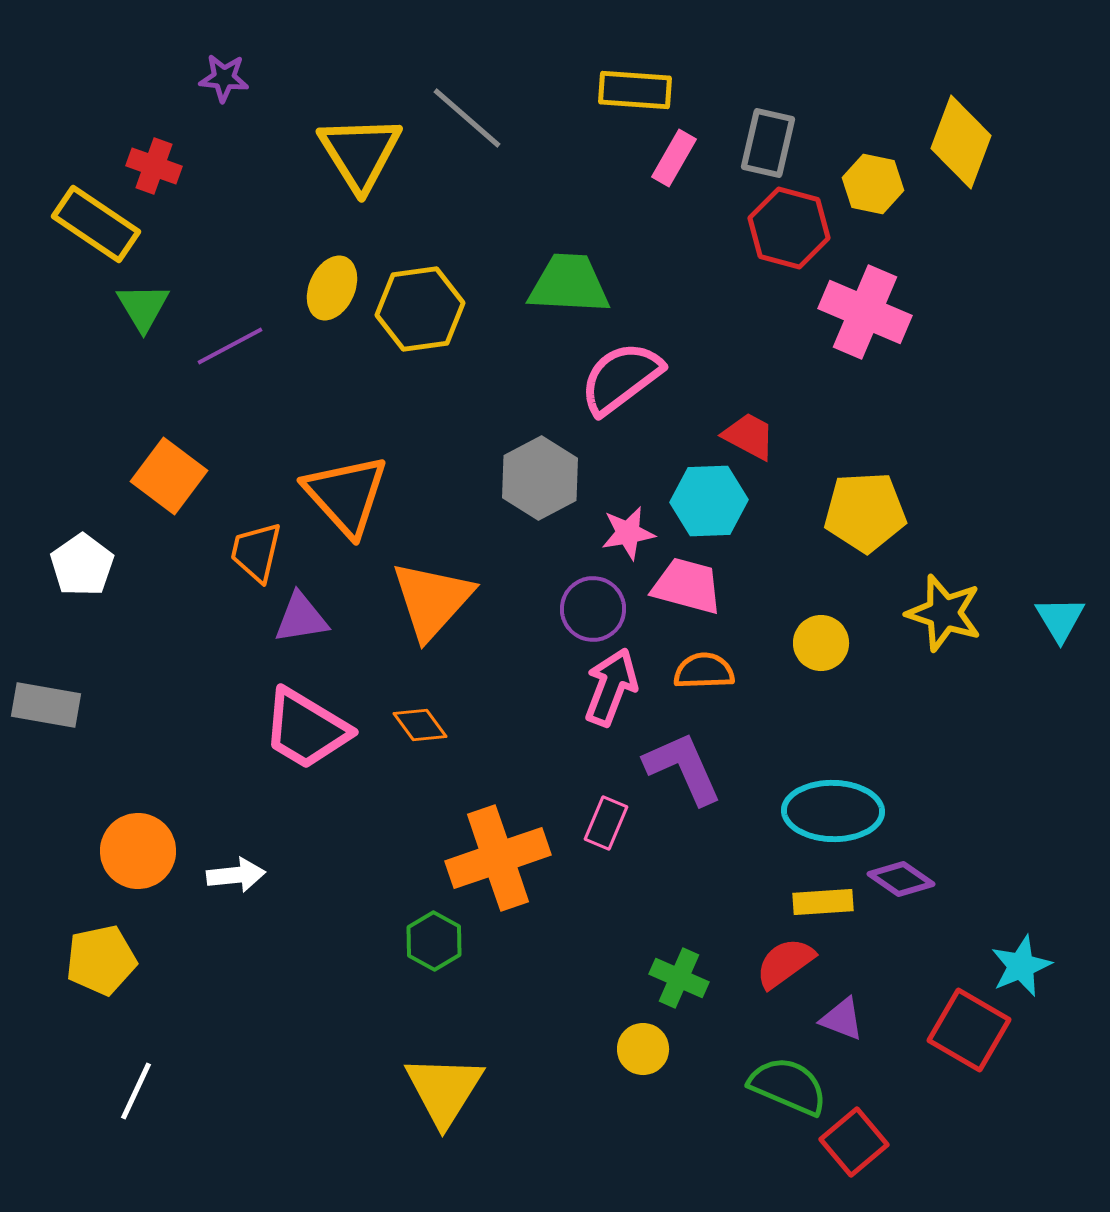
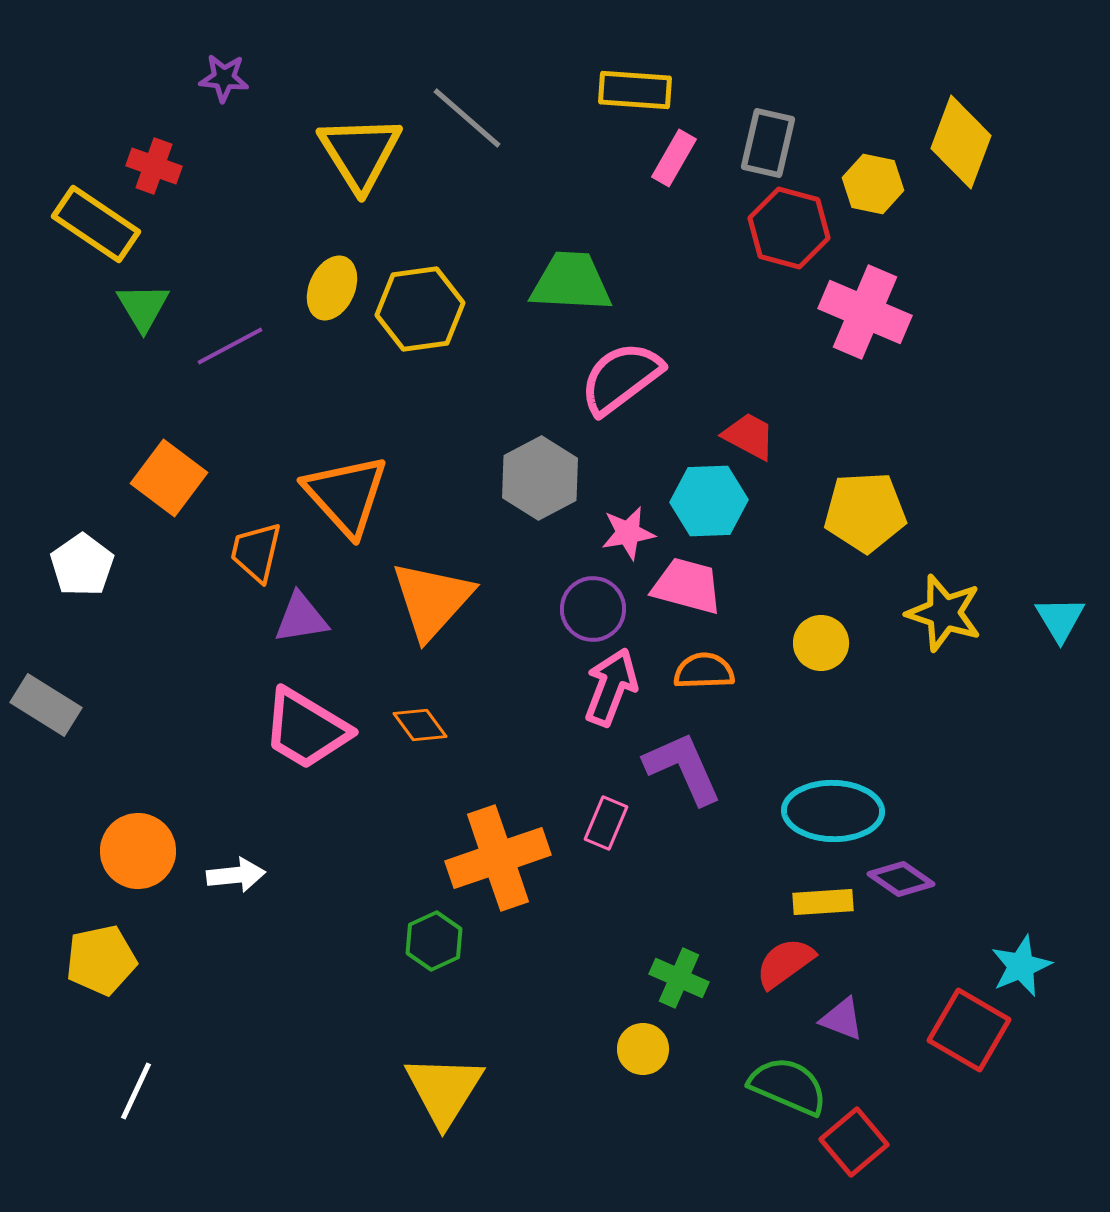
green trapezoid at (569, 284): moved 2 px right, 2 px up
orange square at (169, 476): moved 2 px down
gray rectangle at (46, 705): rotated 22 degrees clockwise
green hexagon at (434, 941): rotated 6 degrees clockwise
